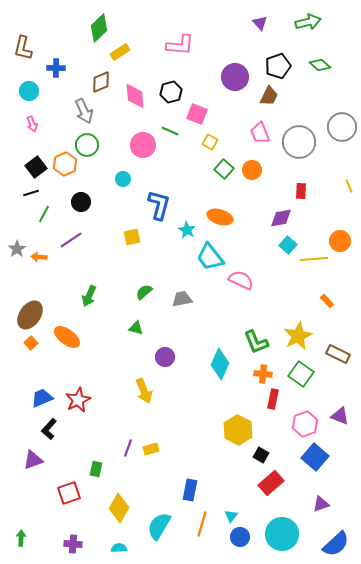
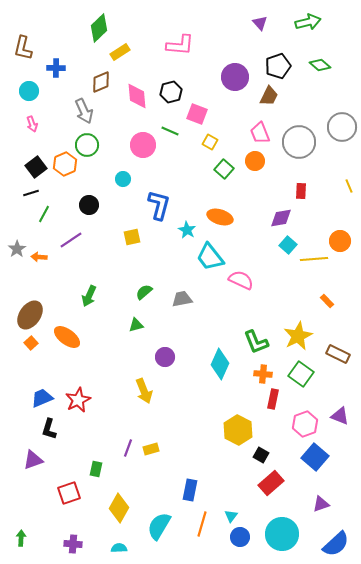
pink diamond at (135, 96): moved 2 px right
orange circle at (252, 170): moved 3 px right, 9 px up
black circle at (81, 202): moved 8 px right, 3 px down
green triangle at (136, 328): moved 3 px up; rotated 28 degrees counterclockwise
black L-shape at (49, 429): rotated 25 degrees counterclockwise
